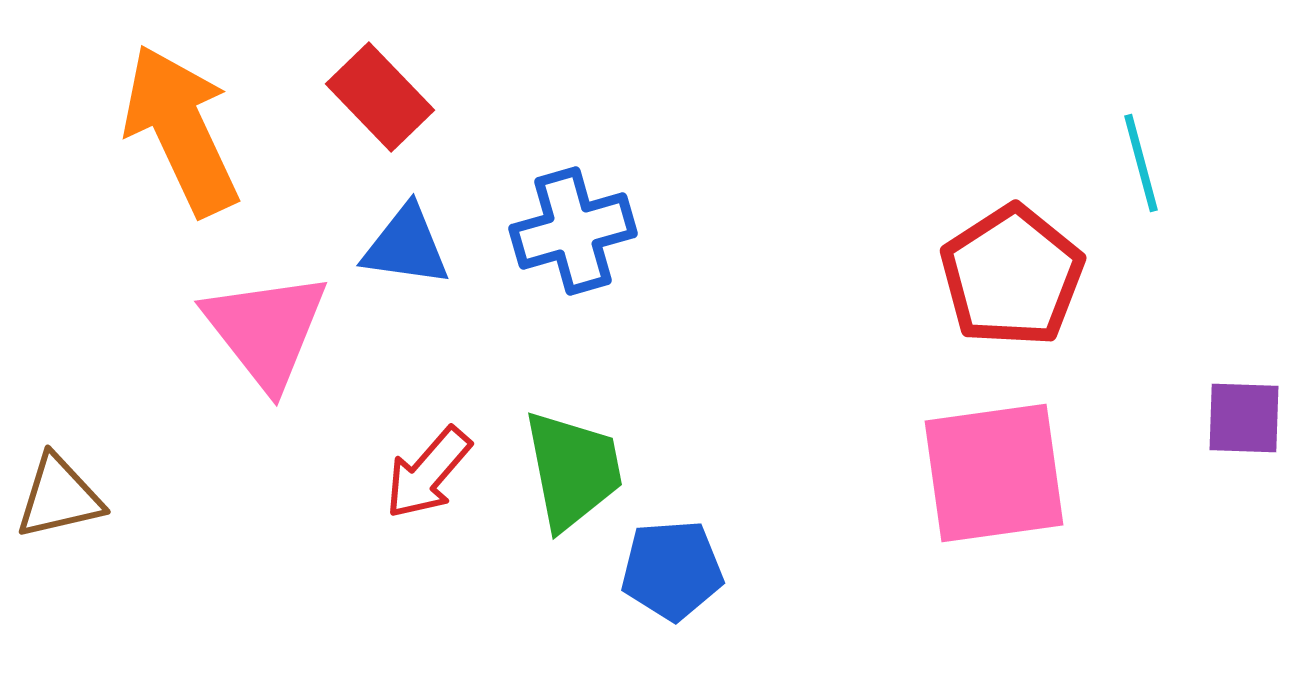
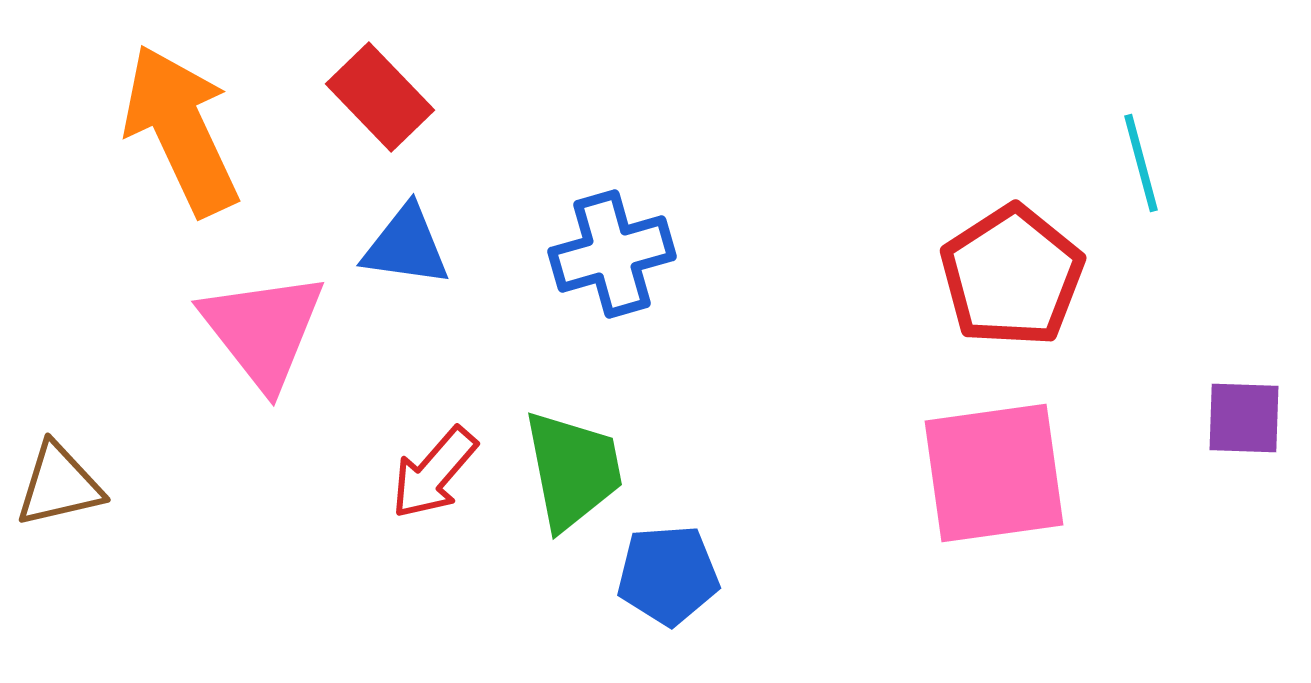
blue cross: moved 39 px right, 23 px down
pink triangle: moved 3 px left
red arrow: moved 6 px right
brown triangle: moved 12 px up
blue pentagon: moved 4 px left, 5 px down
